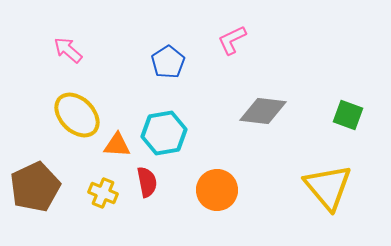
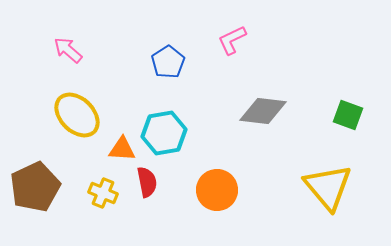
orange triangle: moved 5 px right, 4 px down
